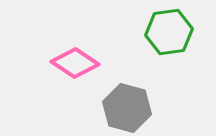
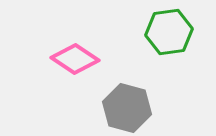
pink diamond: moved 4 px up
